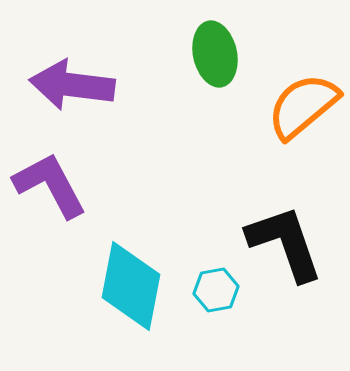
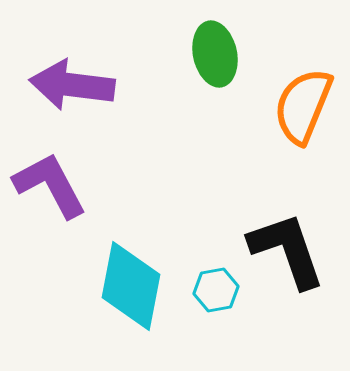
orange semicircle: rotated 28 degrees counterclockwise
black L-shape: moved 2 px right, 7 px down
